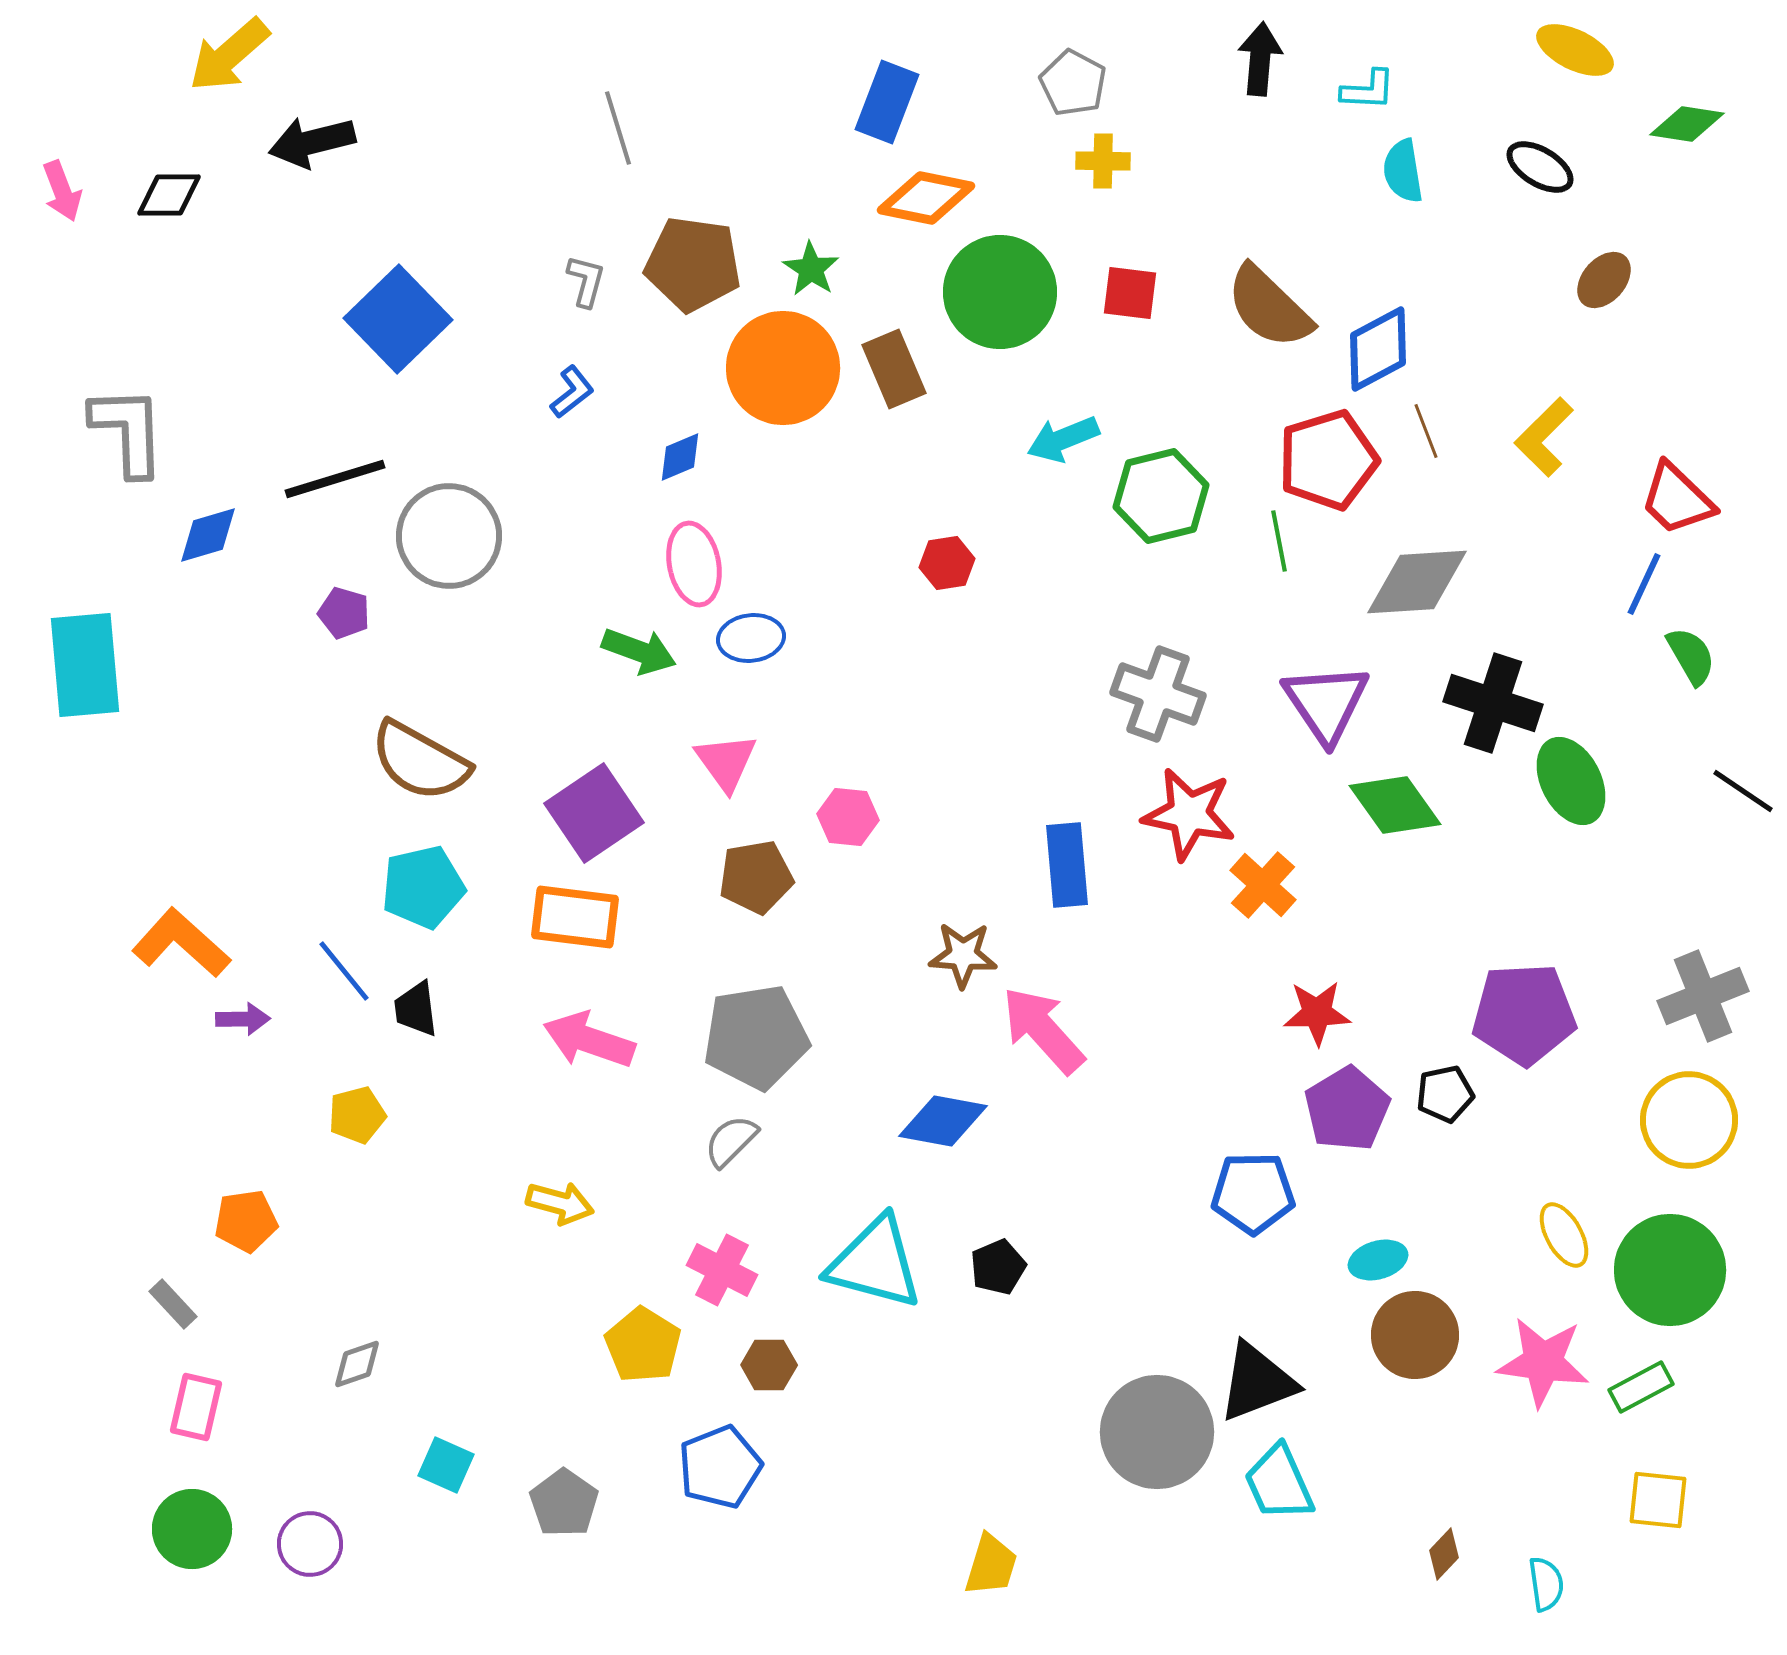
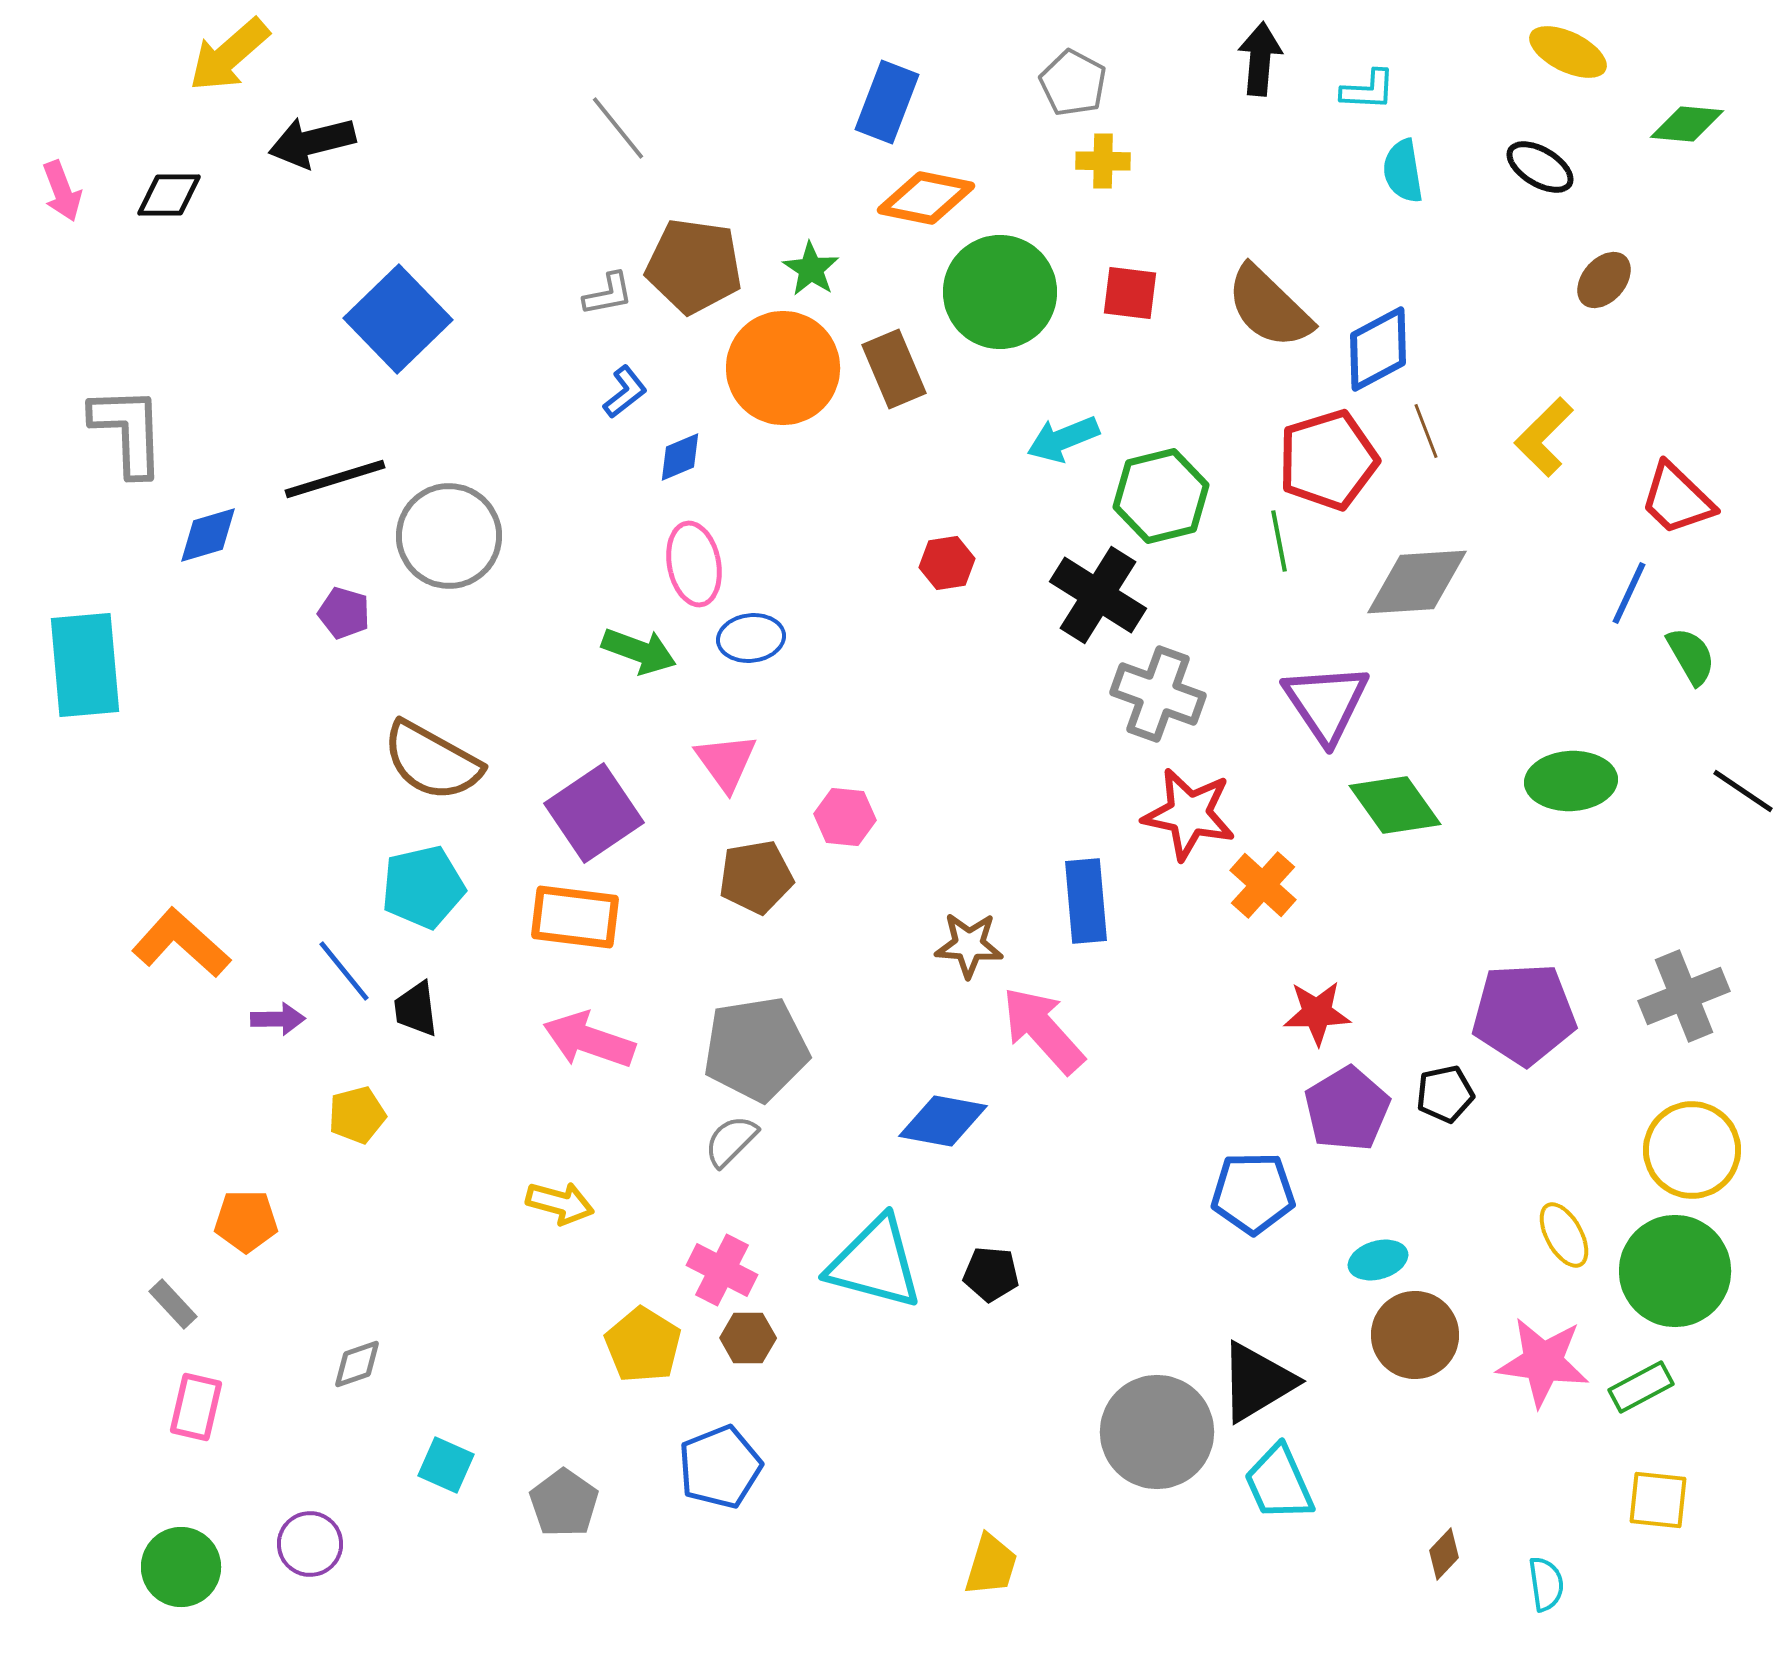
yellow ellipse at (1575, 50): moved 7 px left, 2 px down
green diamond at (1687, 124): rotated 4 degrees counterclockwise
gray line at (618, 128): rotated 22 degrees counterclockwise
brown pentagon at (693, 264): moved 1 px right, 2 px down
gray L-shape at (586, 281): moved 22 px right, 13 px down; rotated 64 degrees clockwise
blue L-shape at (572, 392): moved 53 px right
blue line at (1644, 584): moved 15 px left, 9 px down
black cross at (1493, 703): moved 395 px left, 108 px up; rotated 14 degrees clockwise
brown semicircle at (420, 761): moved 12 px right
green ellipse at (1571, 781): rotated 66 degrees counterclockwise
pink hexagon at (848, 817): moved 3 px left
blue rectangle at (1067, 865): moved 19 px right, 36 px down
brown star at (963, 955): moved 6 px right, 10 px up
gray cross at (1703, 996): moved 19 px left
purple arrow at (243, 1019): moved 35 px right
gray pentagon at (756, 1037): moved 12 px down
yellow circle at (1689, 1120): moved 3 px right, 30 px down
orange pentagon at (246, 1221): rotated 8 degrees clockwise
black pentagon at (998, 1267): moved 7 px left, 7 px down; rotated 28 degrees clockwise
green circle at (1670, 1270): moved 5 px right, 1 px down
brown hexagon at (769, 1365): moved 21 px left, 27 px up
black triangle at (1257, 1382): rotated 10 degrees counterclockwise
green circle at (192, 1529): moved 11 px left, 38 px down
